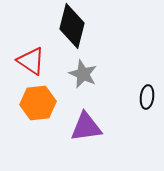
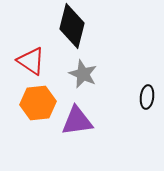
purple triangle: moved 9 px left, 6 px up
